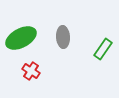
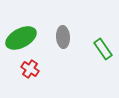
green rectangle: rotated 70 degrees counterclockwise
red cross: moved 1 px left, 2 px up
